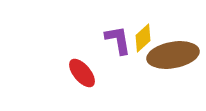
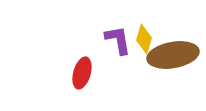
yellow diamond: moved 1 px right, 1 px down; rotated 32 degrees counterclockwise
red ellipse: rotated 56 degrees clockwise
